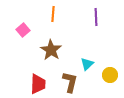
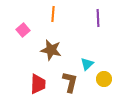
purple line: moved 2 px right, 1 px down
brown star: rotated 20 degrees counterclockwise
yellow circle: moved 6 px left, 4 px down
